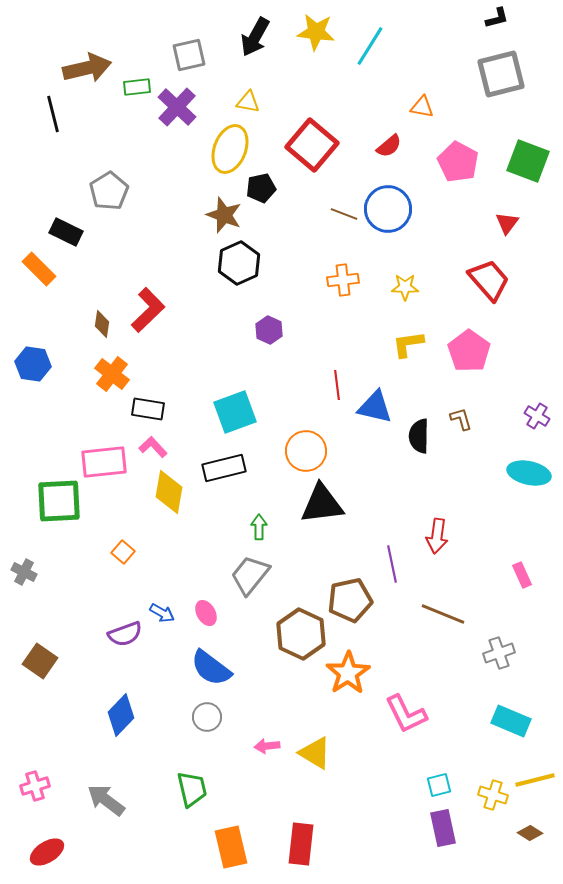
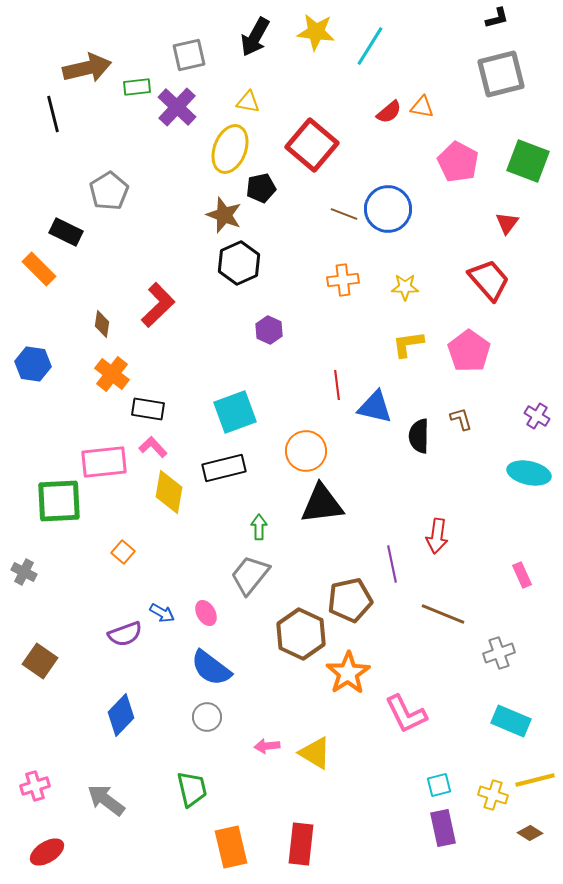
red semicircle at (389, 146): moved 34 px up
red L-shape at (148, 310): moved 10 px right, 5 px up
